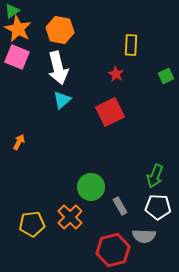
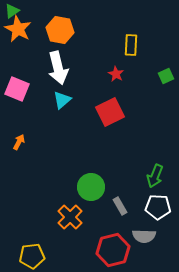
pink square: moved 32 px down
yellow pentagon: moved 32 px down
